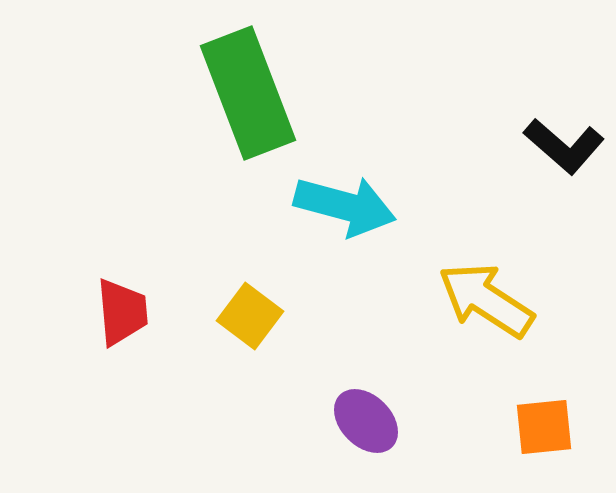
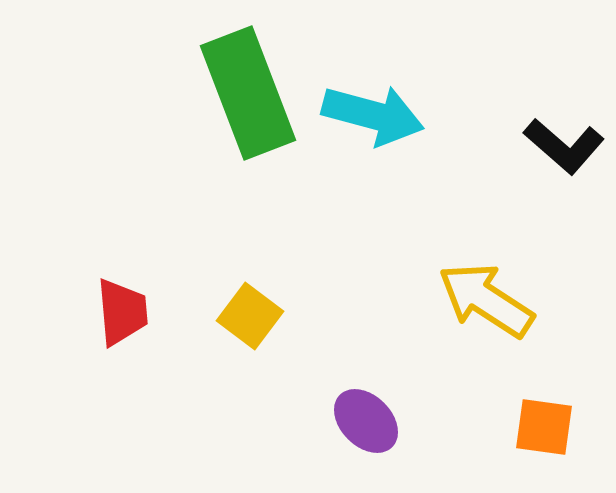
cyan arrow: moved 28 px right, 91 px up
orange square: rotated 14 degrees clockwise
